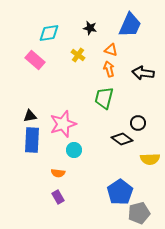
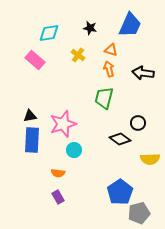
black diamond: moved 2 px left
